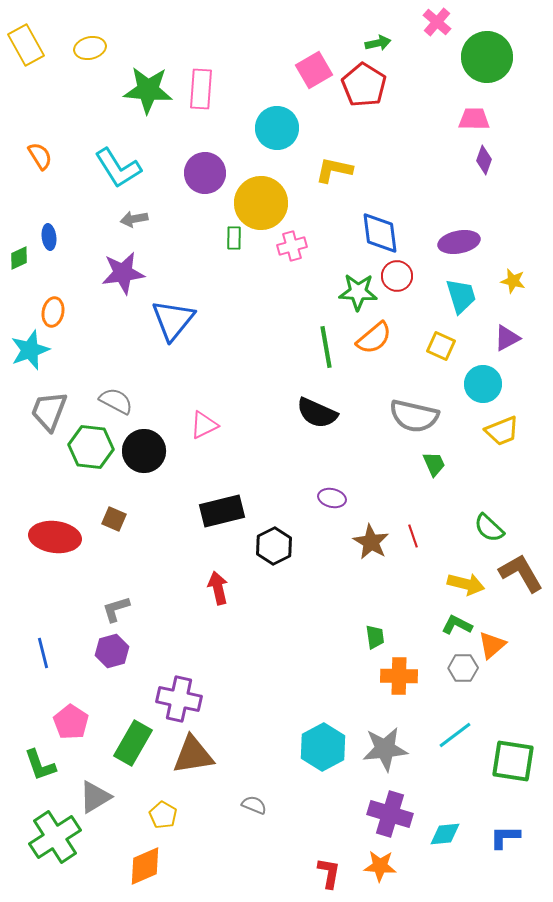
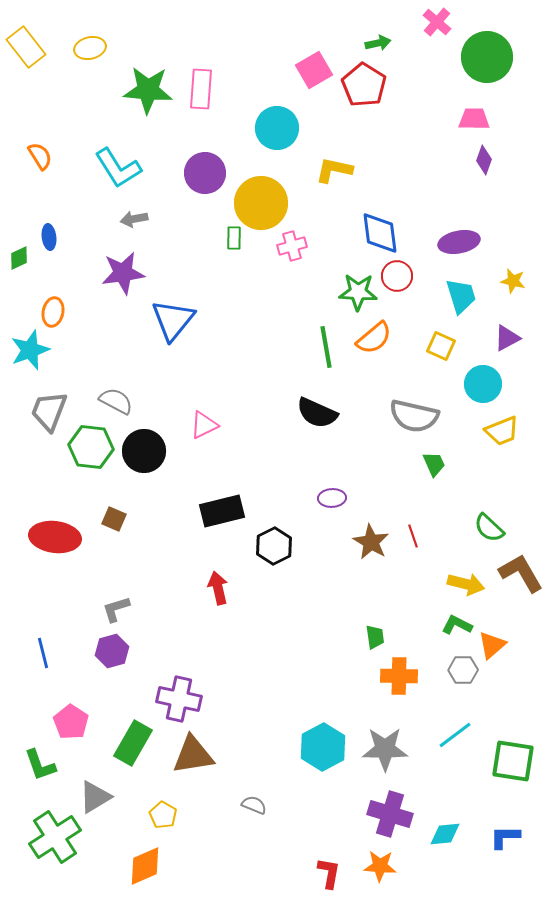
yellow rectangle at (26, 45): moved 2 px down; rotated 9 degrees counterclockwise
purple ellipse at (332, 498): rotated 16 degrees counterclockwise
gray hexagon at (463, 668): moved 2 px down
gray star at (385, 749): rotated 6 degrees clockwise
